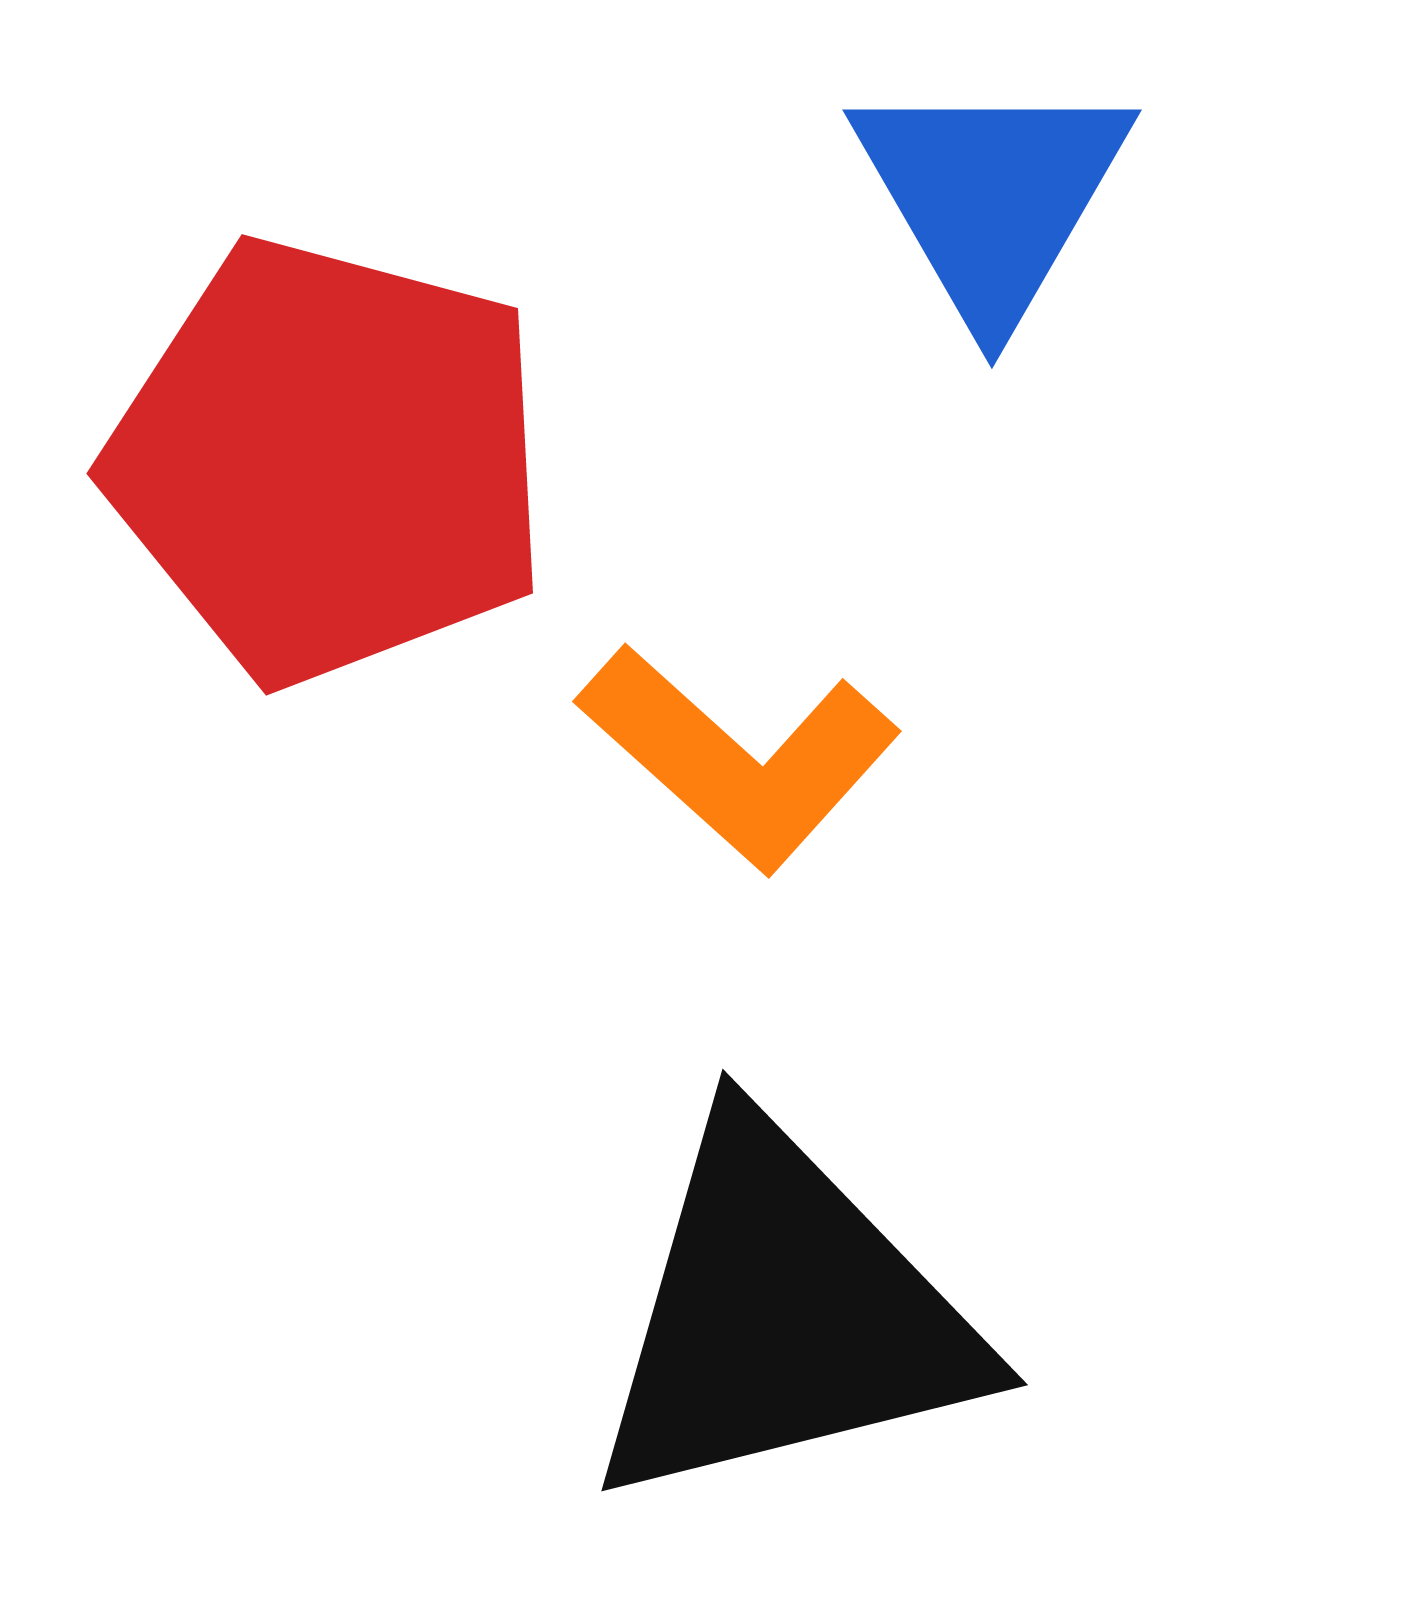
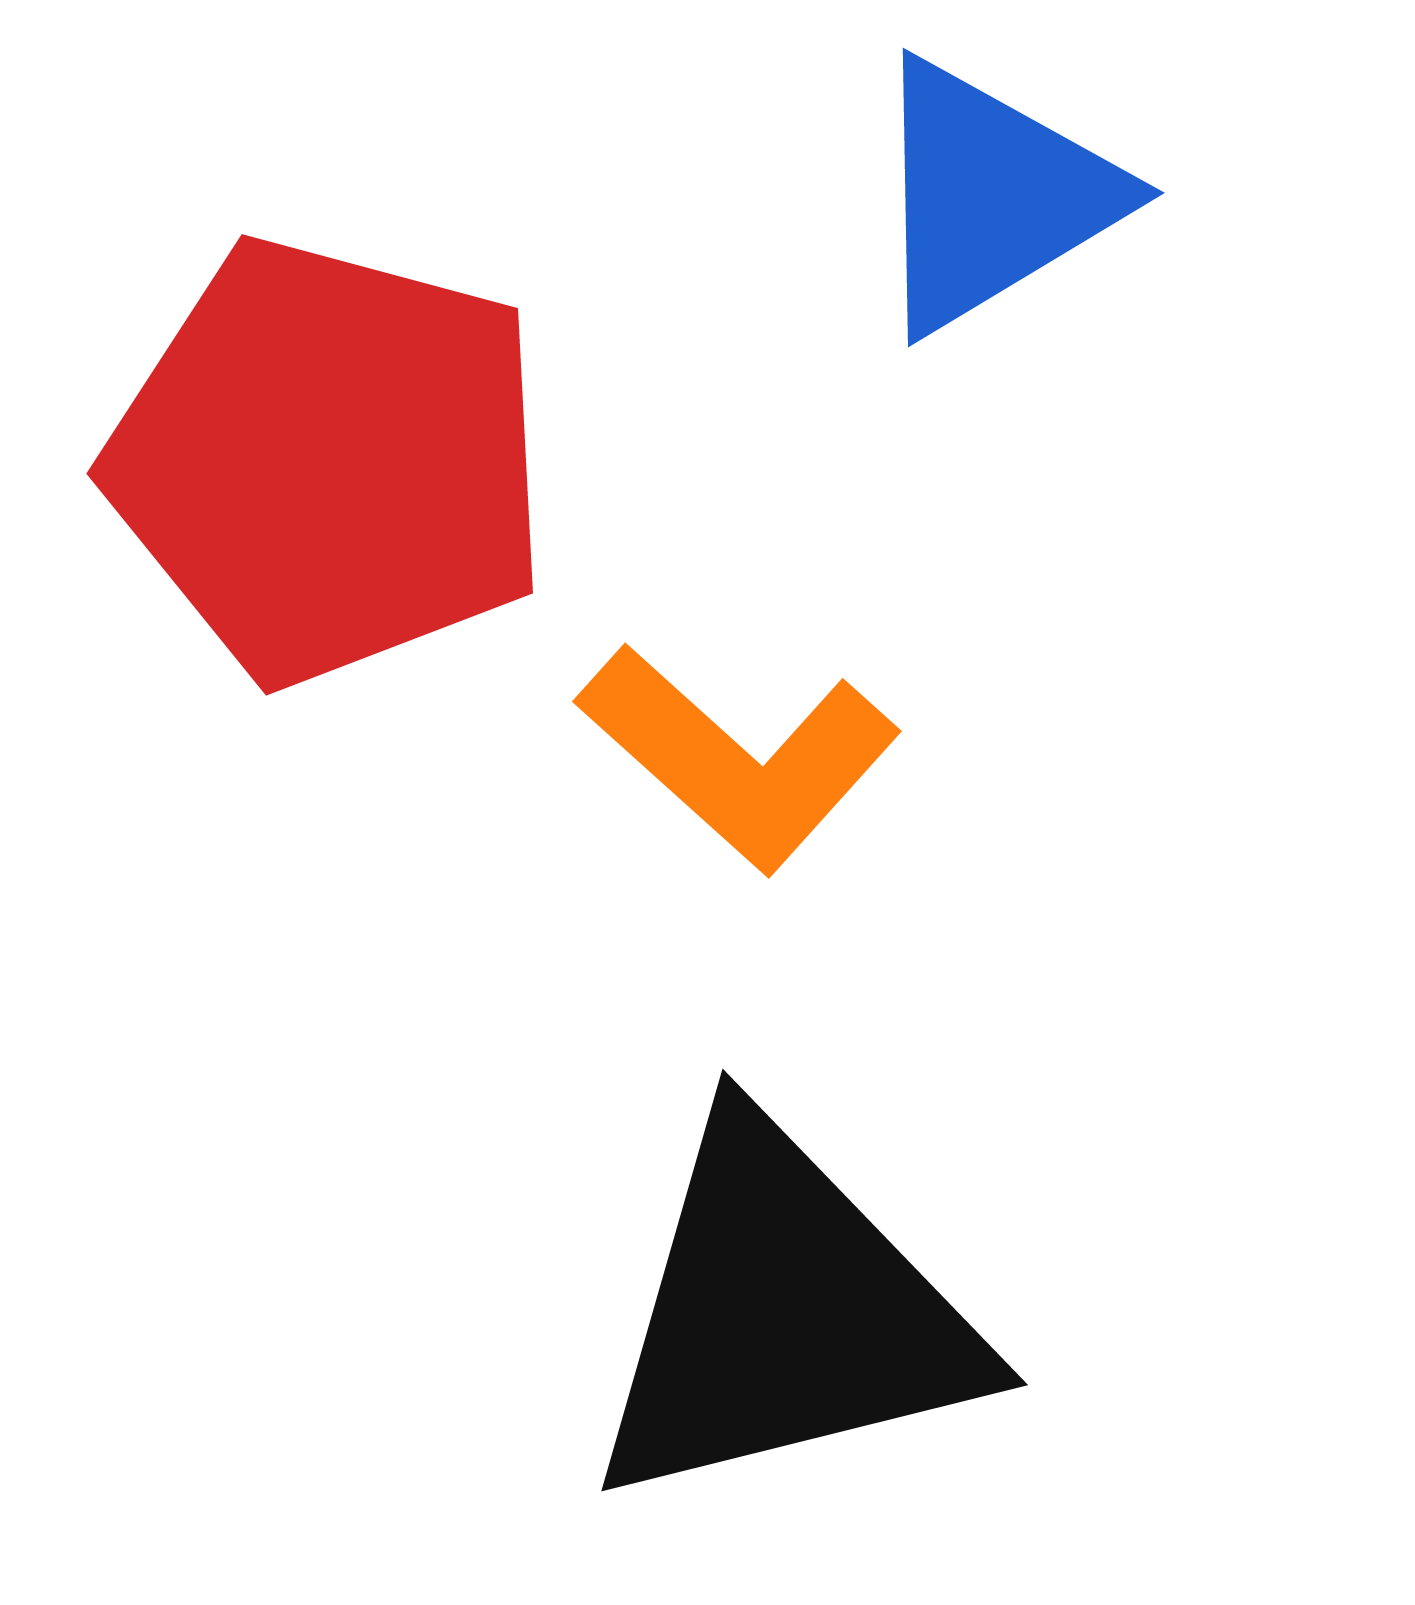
blue triangle: rotated 29 degrees clockwise
